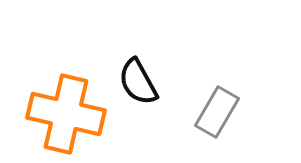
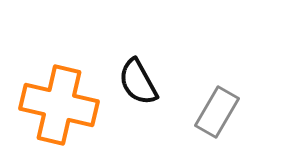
orange cross: moved 7 px left, 9 px up
